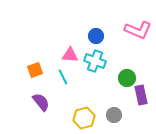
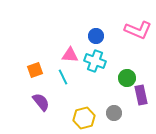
gray circle: moved 2 px up
